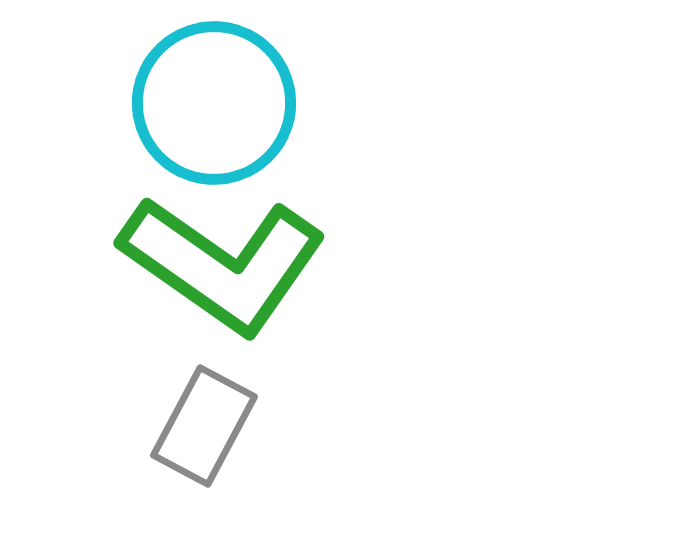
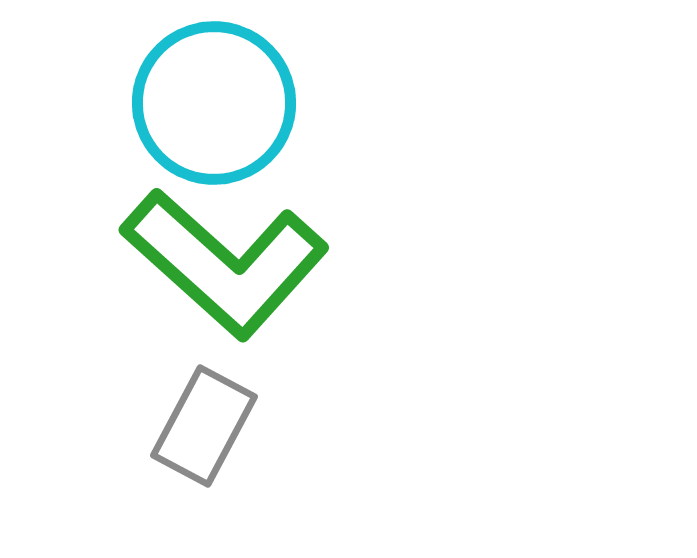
green L-shape: moved 2 px right, 1 px up; rotated 7 degrees clockwise
